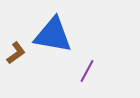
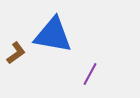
purple line: moved 3 px right, 3 px down
